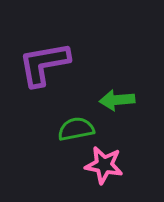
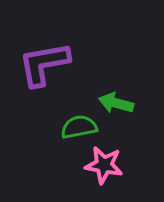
green arrow: moved 1 px left, 3 px down; rotated 20 degrees clockwise
green semicircle: moved 3 px right, 2 px up
